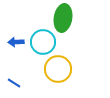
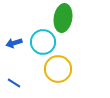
blue arrow: moved 2 px left, 1 px down; rotated 14 degrees counterclockwise
